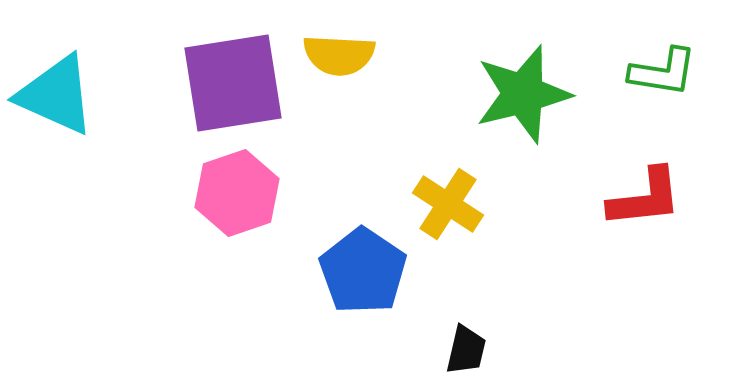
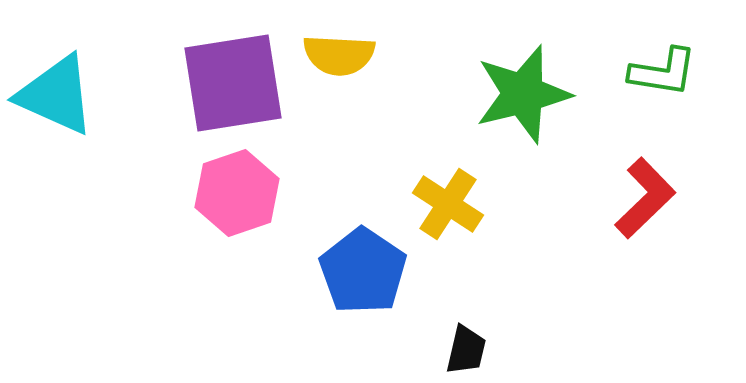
red L-shape: rotated 38 degrees counterclockwise
